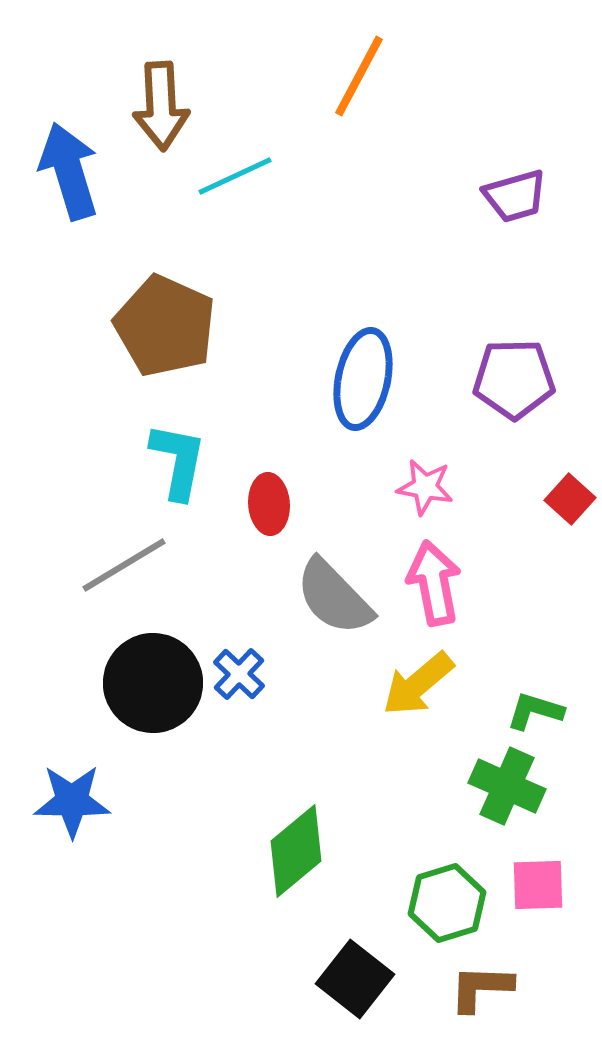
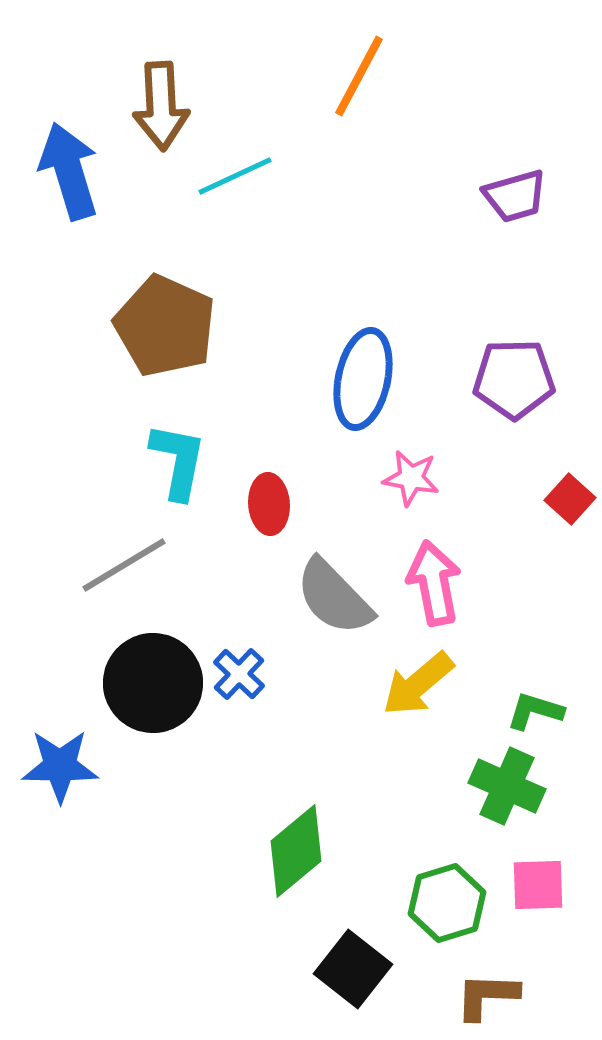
pink star: moved 14 px left, 9 px up
blue star: moved 12 px left, 35 px up
black square: moved 2 px left, 10 px up
brown L-shape: moved 6 px right, 8 px down
